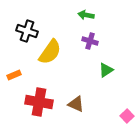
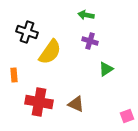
black cross: moved 1 px down
green triangle: moved 1 px up
orange rectangle: rotated 72 degrees counterclockwise
pink square: rotated 24 degrees clockwise
